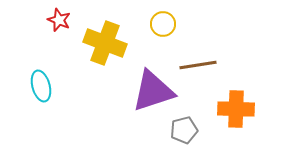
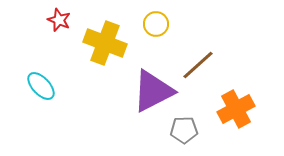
yellow circle: moved 7 px left
brown line: rotated 33 degrees counterclockwise
cyan ellipse: rotated 28 degrees counterclockwise
purple triangle: rotated 9 degrees counterclockwise
orange cross: rotated 30 degrees counterclockwise
gray pentagon: rotated 12 degrees clockwise
